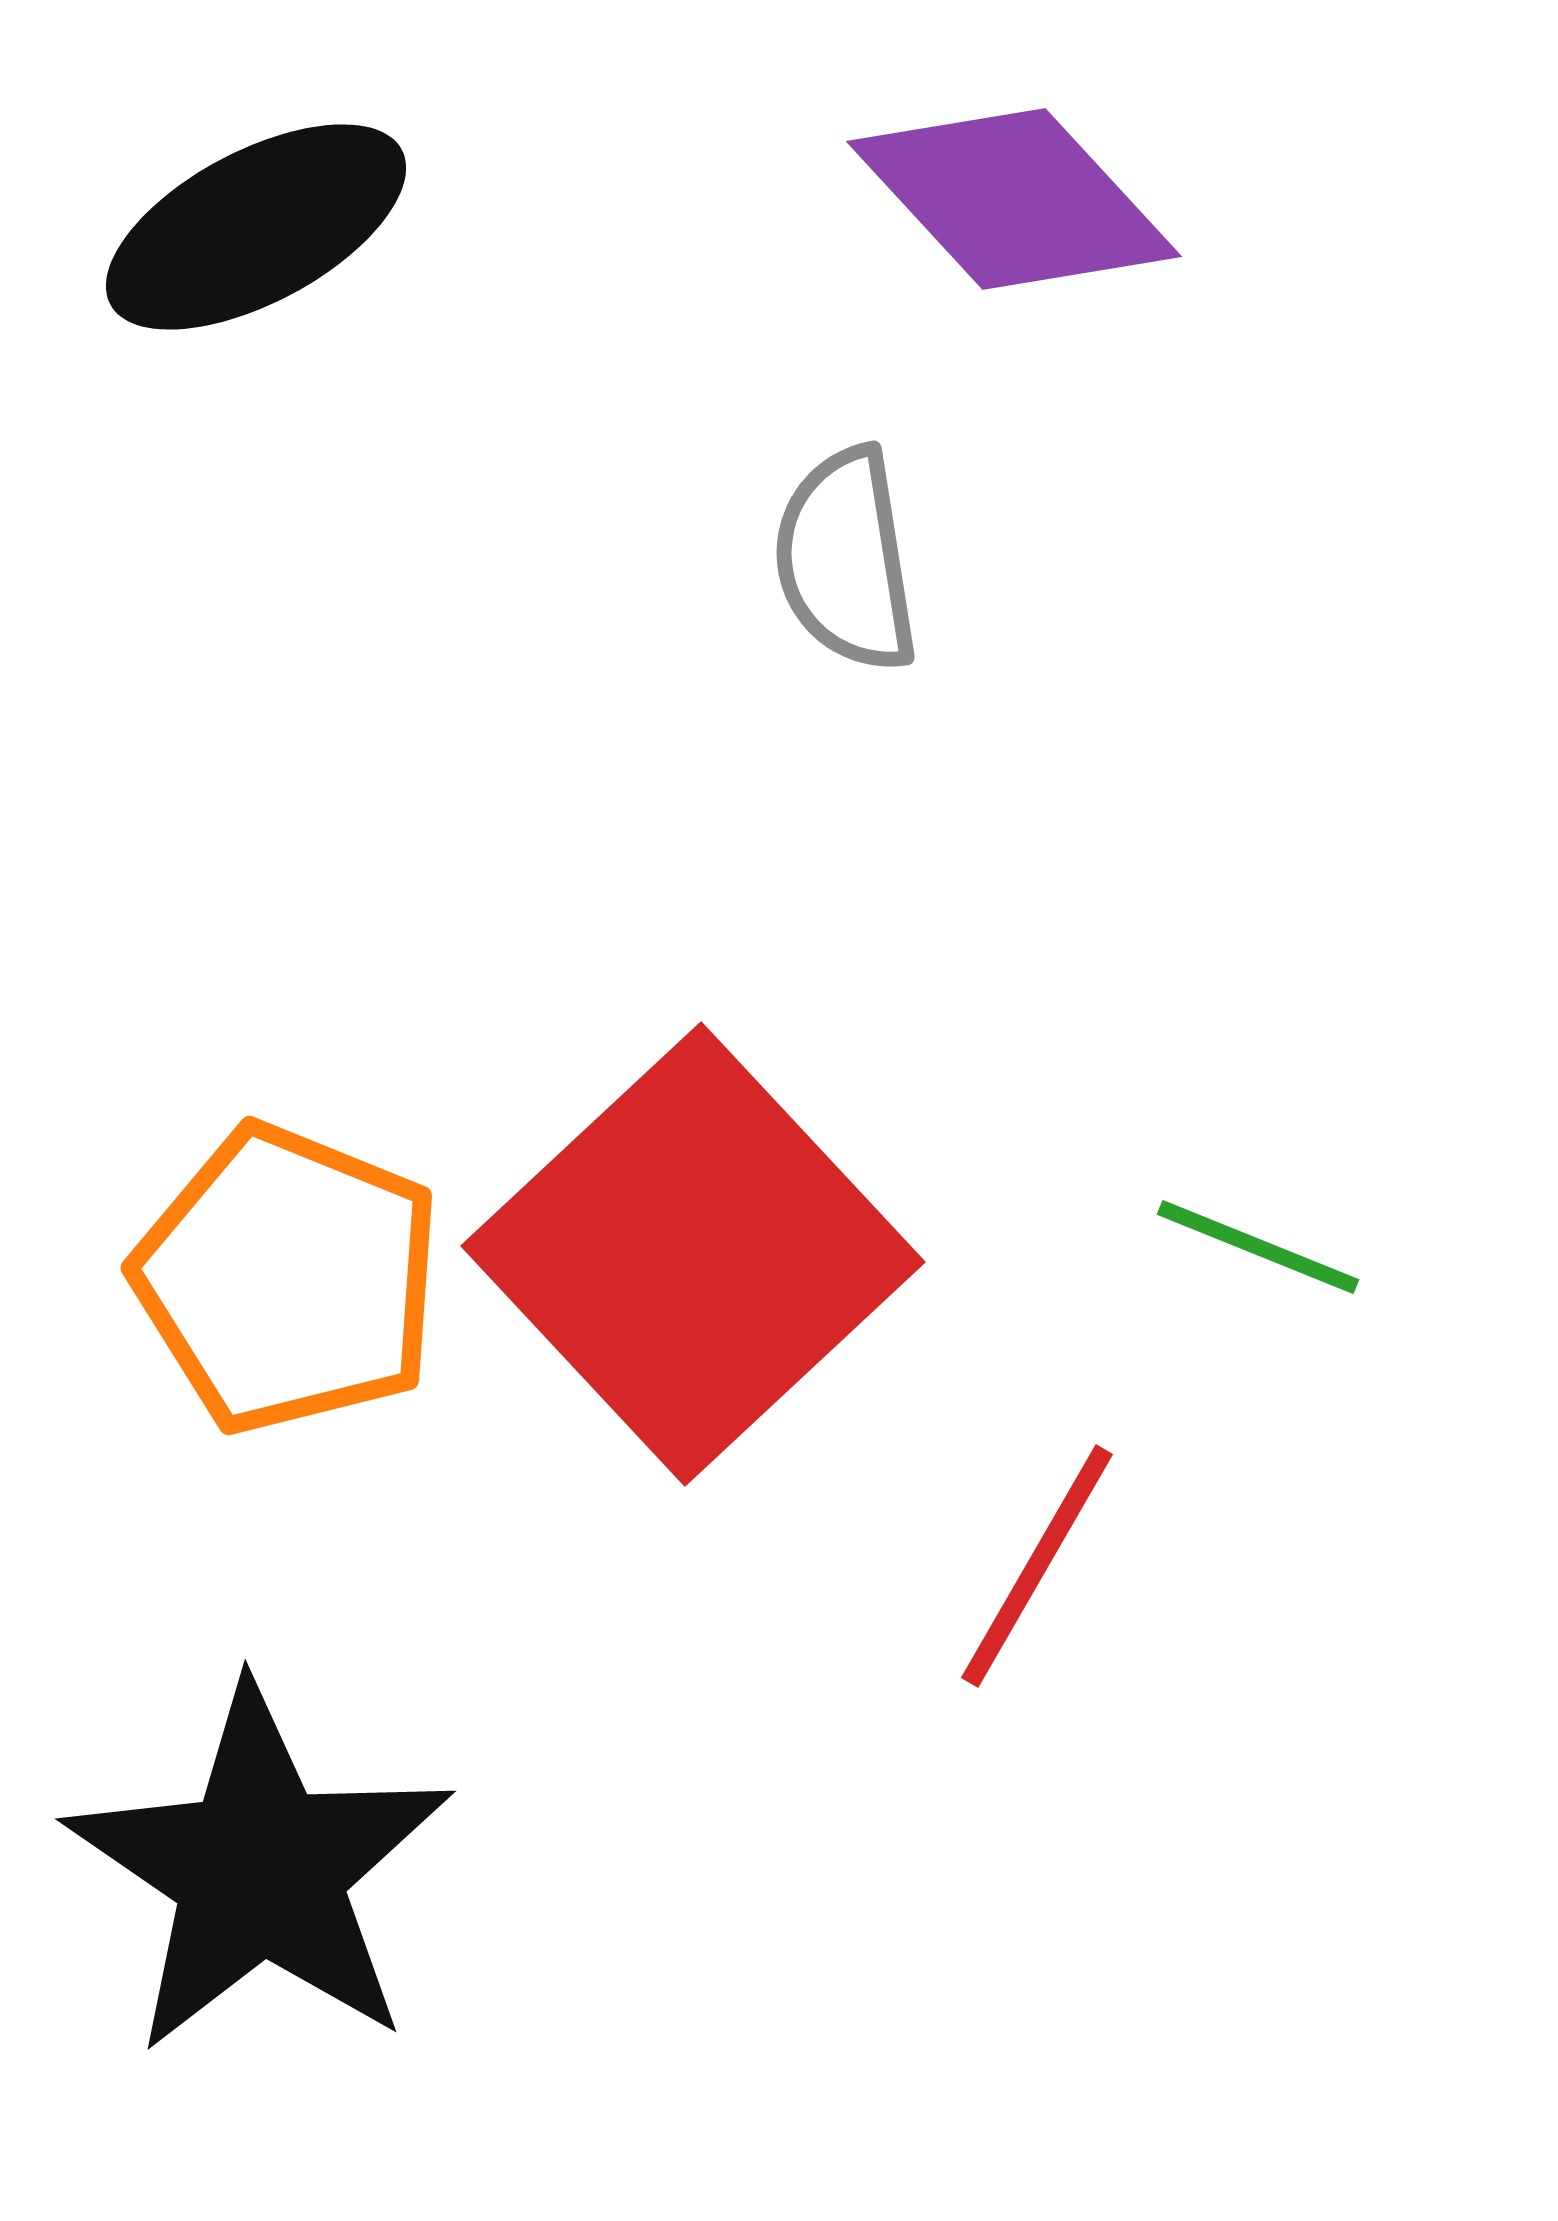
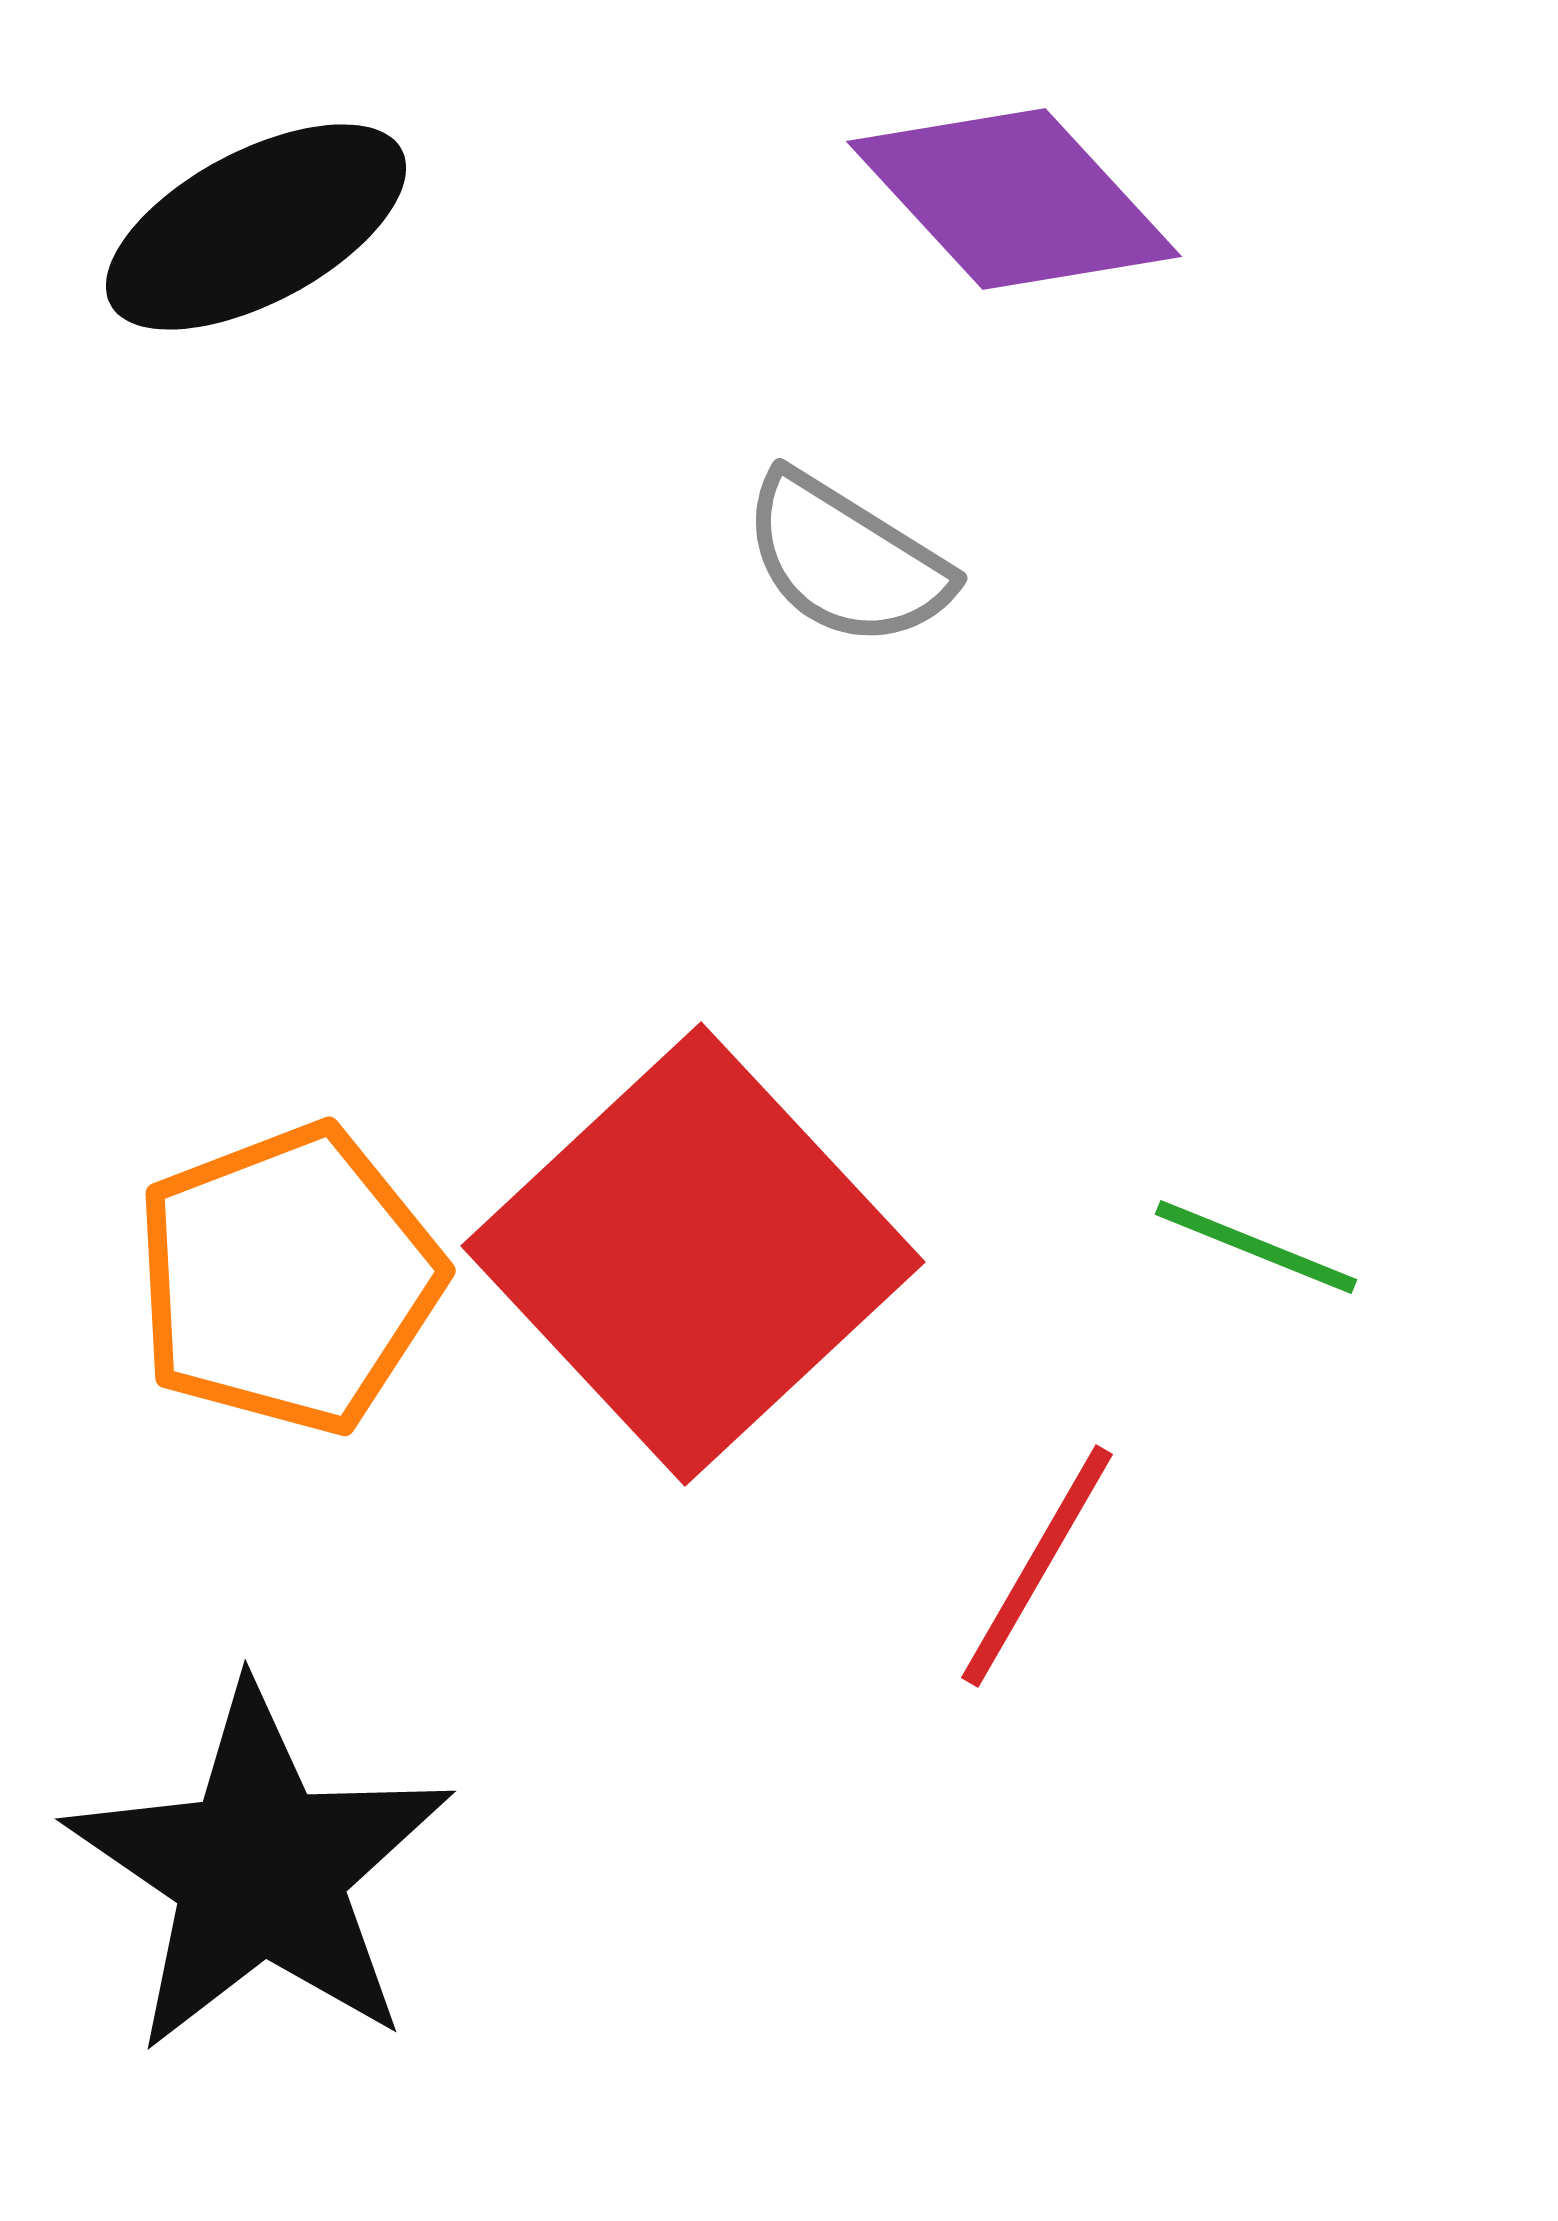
gray semicircle: rotated 49 degrees counterclockwise
green line: moved 2 px left
orange pentagon: rotated 29 degrees clockwise
